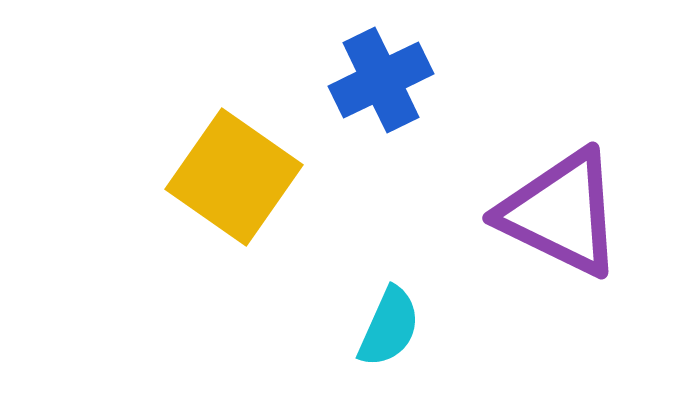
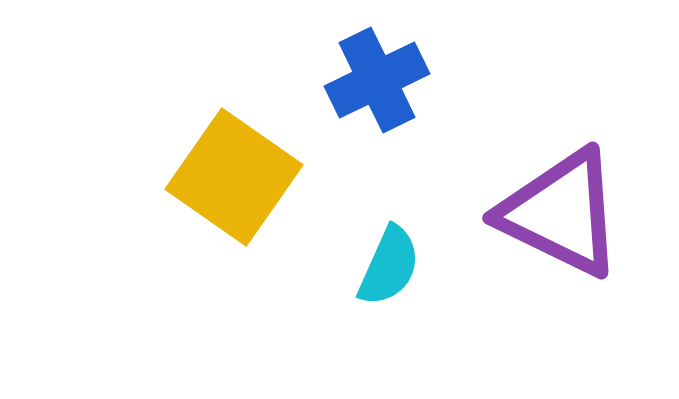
blue cross: moved 4 px left
cyan semicircle: moved 61 px up
